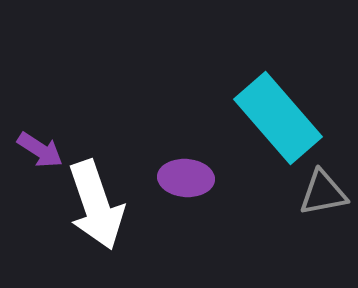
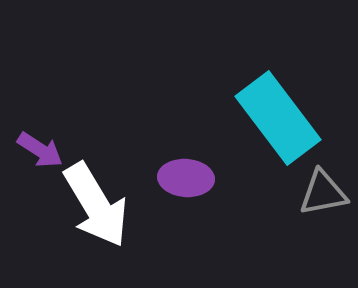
cyan rectangle: rotated 4 degrees clockwise
white arrow: rotated 12 degrees counterclockwise
